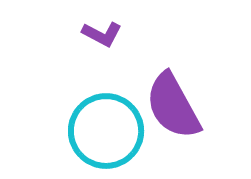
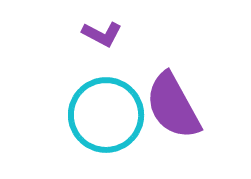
cyan circle: moved 16 px up
